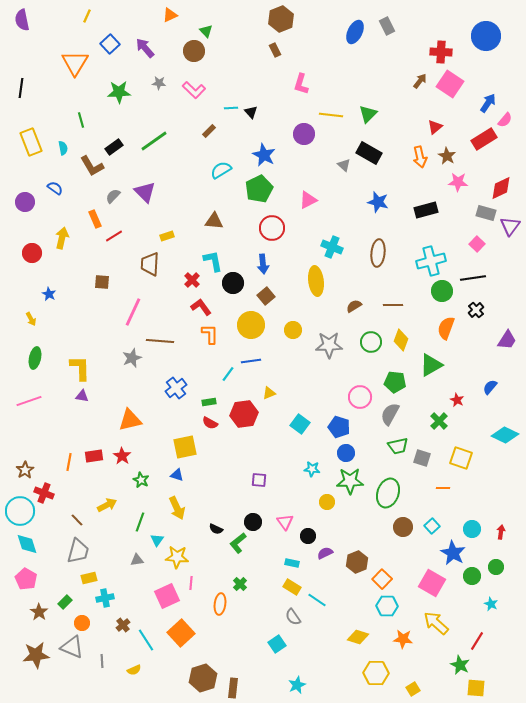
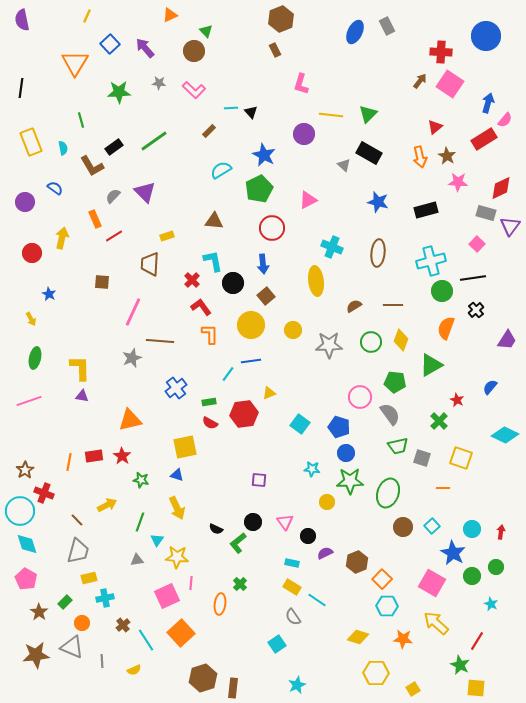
blue arrow at (488, 103): rotated 18 degrees counterclockwise
gray semicircle at (390, 414): rotated 115 degrees clockwise
green star at (141, 480): rotated 14 degrees counterclockwise
